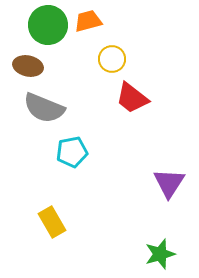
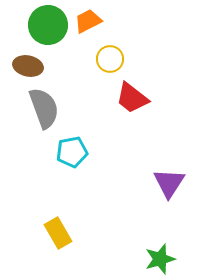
orange trapezoid: rotated 12 degrees counterclockwise
yellow circle: moved 2 px left
gray semicircle: rotated 132 degrees counterclockwise
yellow rectangle: moved 6 px right, 11 px down
green star: moved 5 px down
